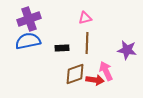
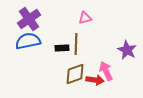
purple cross: rotated 15 degrees counterclockwise
brown line: moved 11 px left, 1 px down
purple star: rotated 18 degrees clockwise
